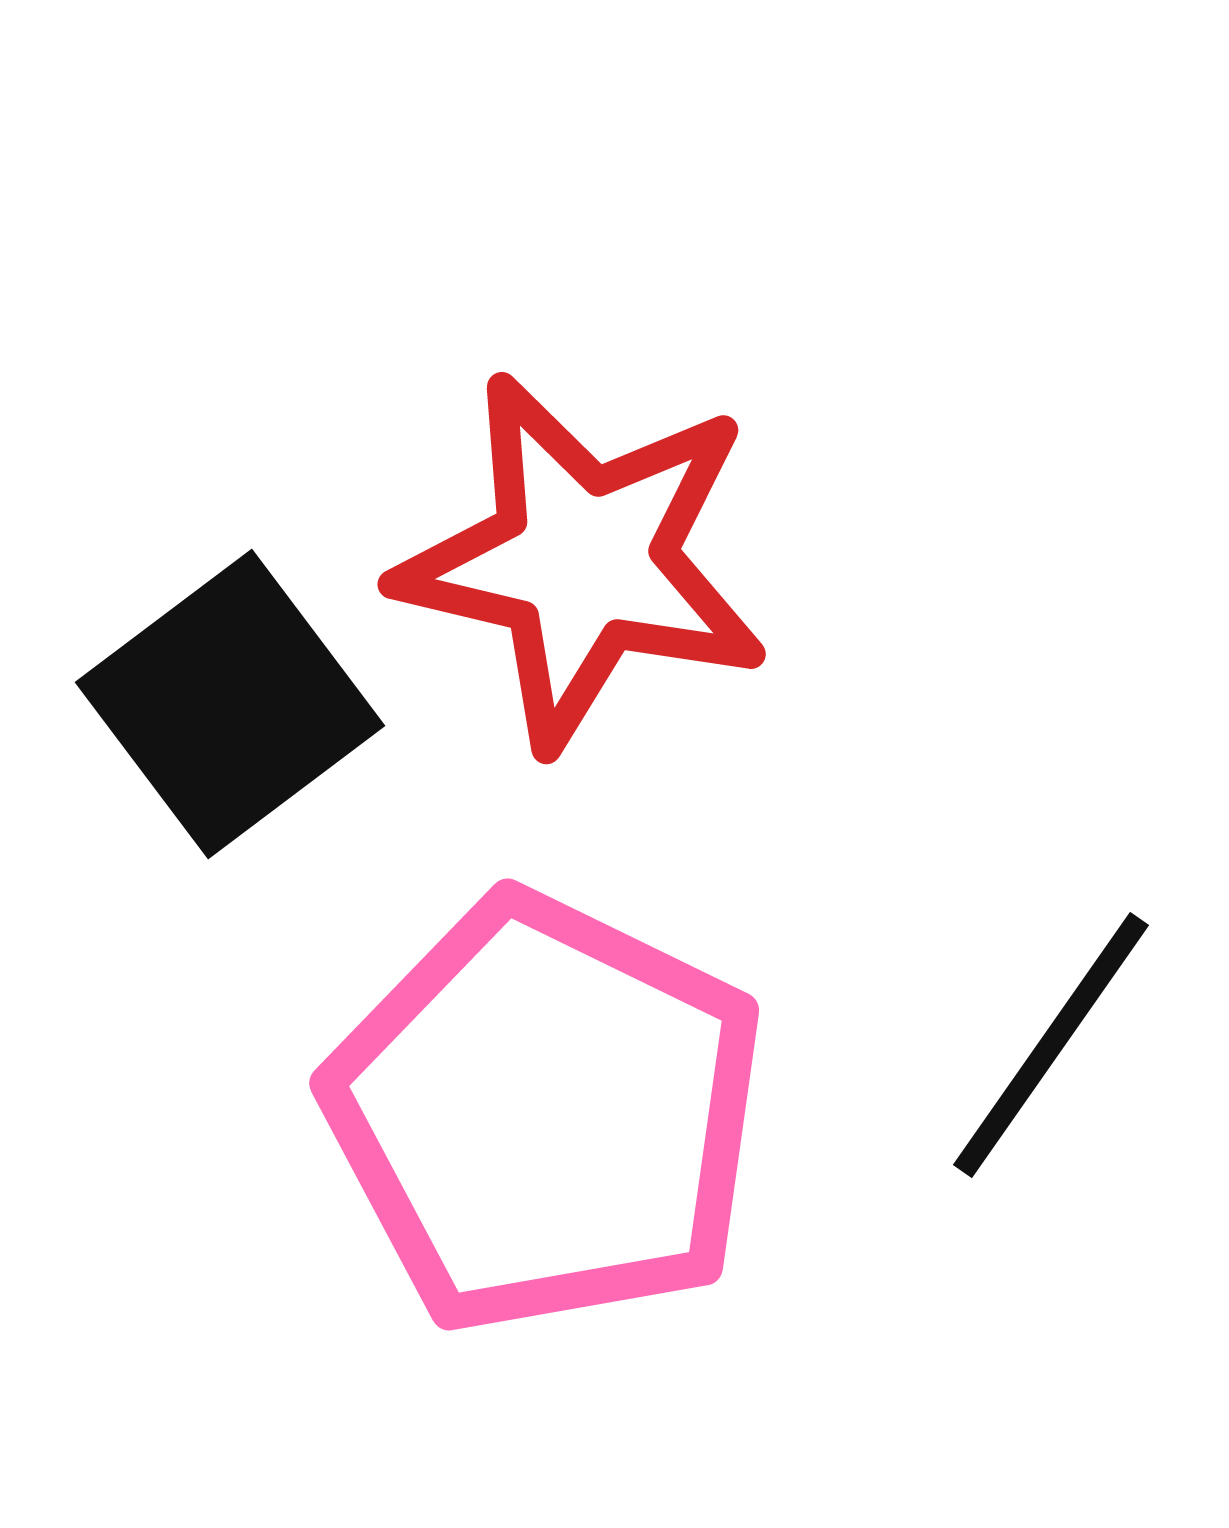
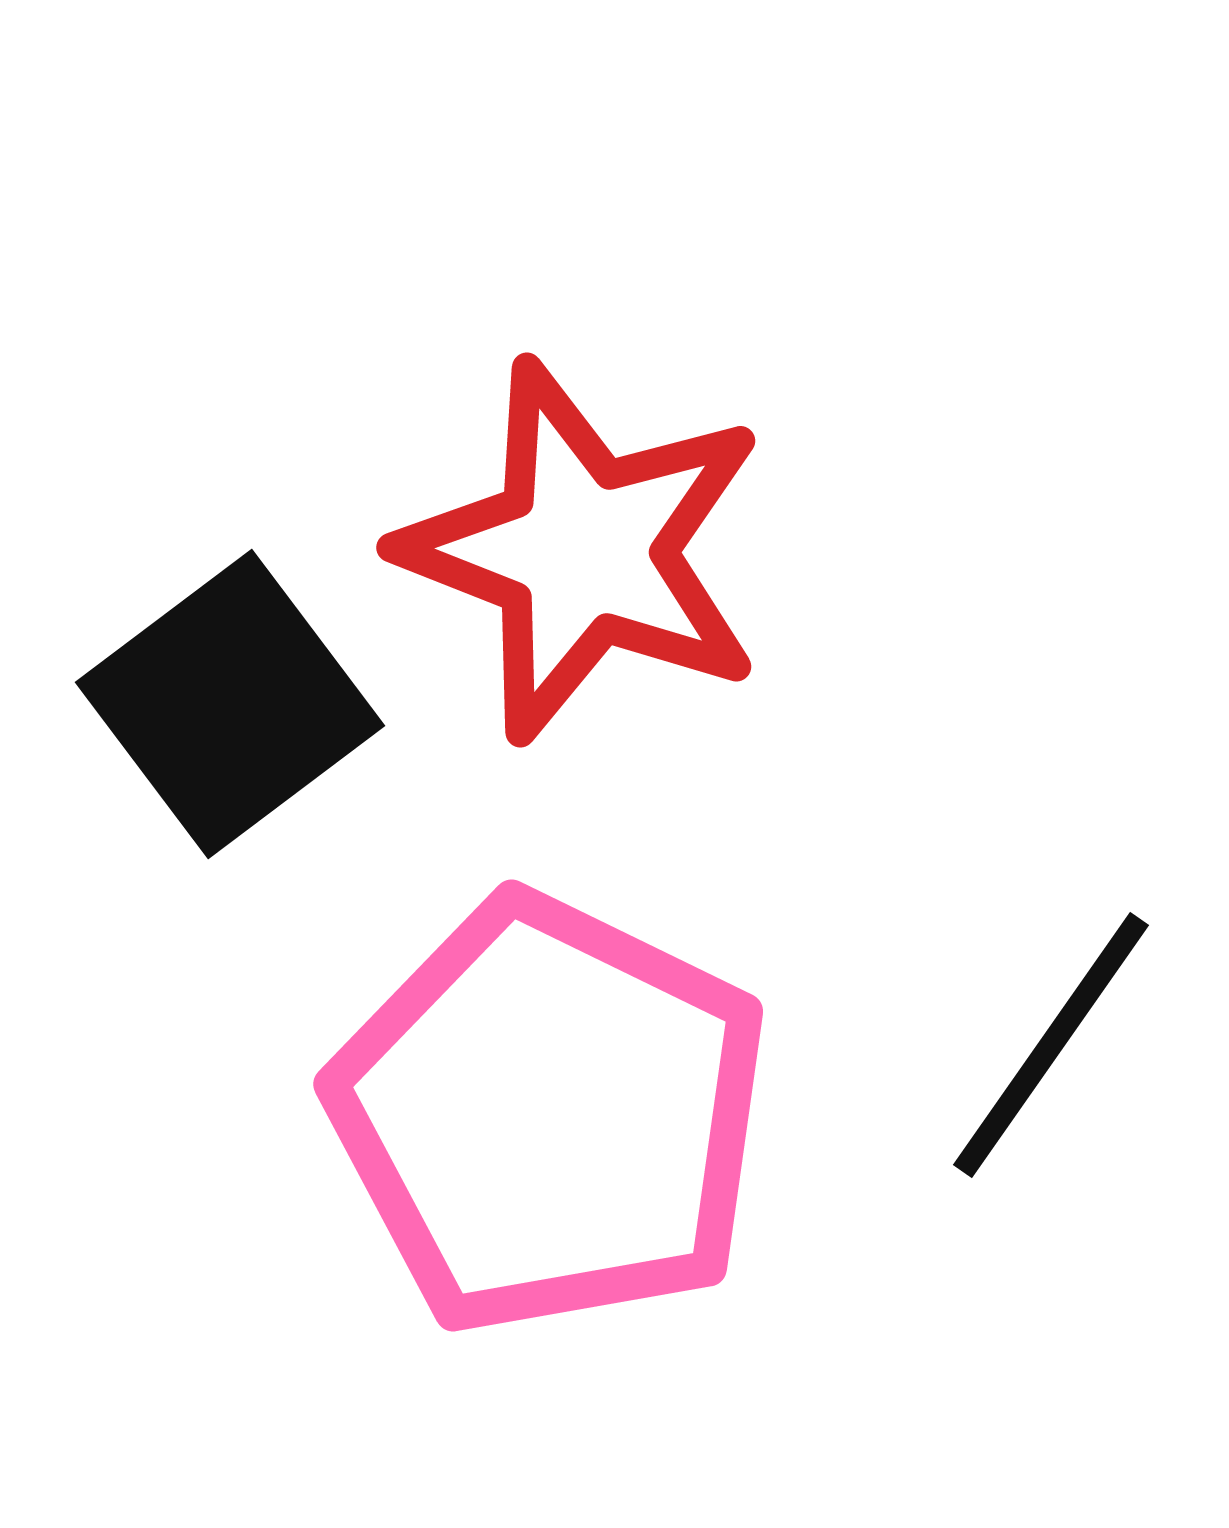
red star: moved 10 px up; rotated 8 degrees clockwise
pink pentagon: moved 4 px right, 1 px down
